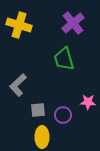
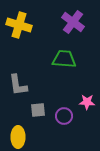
purple cross: moved 1 px up; rotated 15 degrees counterclockwise
green trapezoid: rotated 110 degrees clockwise
gray L-shape: rotated 55 degrees counterclockwise
pink star: moved 1 px left
purple circle: moved 1 px right, 1 px down
yellow ellipse: moved 24 px left
